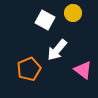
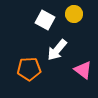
yellow circle: moved 1 px right, 1 px down
orange pentagon: rotated 20 degrees clockwise
